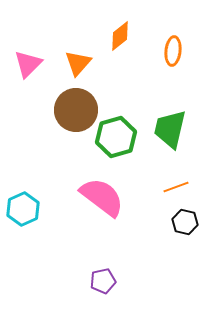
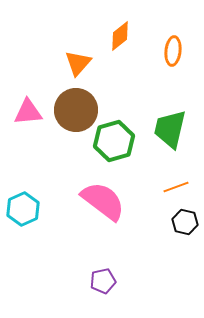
pink triangle: moved 48 px down; rotated 40 degrees clockwise
green hexagon: moved 2 px left, 4 px down
pink semicircle: moved 1 px right, 4 px down
